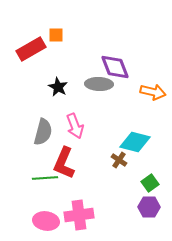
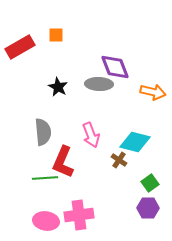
red rectangle: moved 11 px left, 2 px up
pink arrow: moved 16 px right, 9 px down
gray semicircle: rotated 20 degrees counterclockwise
red L-shape: moved 1 px left, 1 px up
purple hexagon: moved 1 px left, 1 px down
